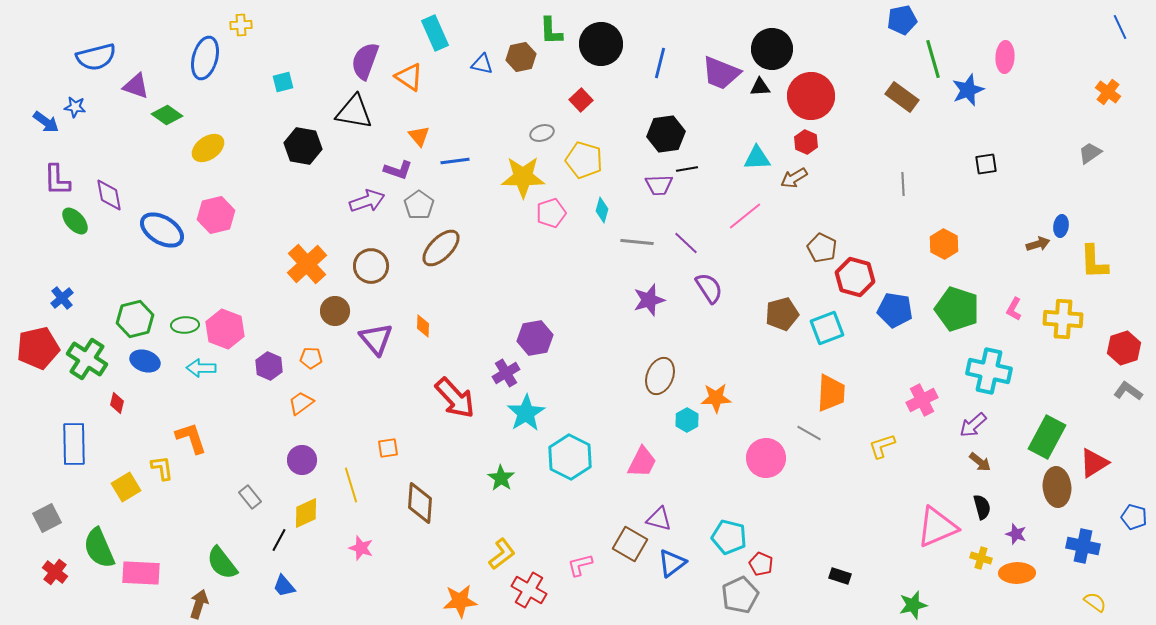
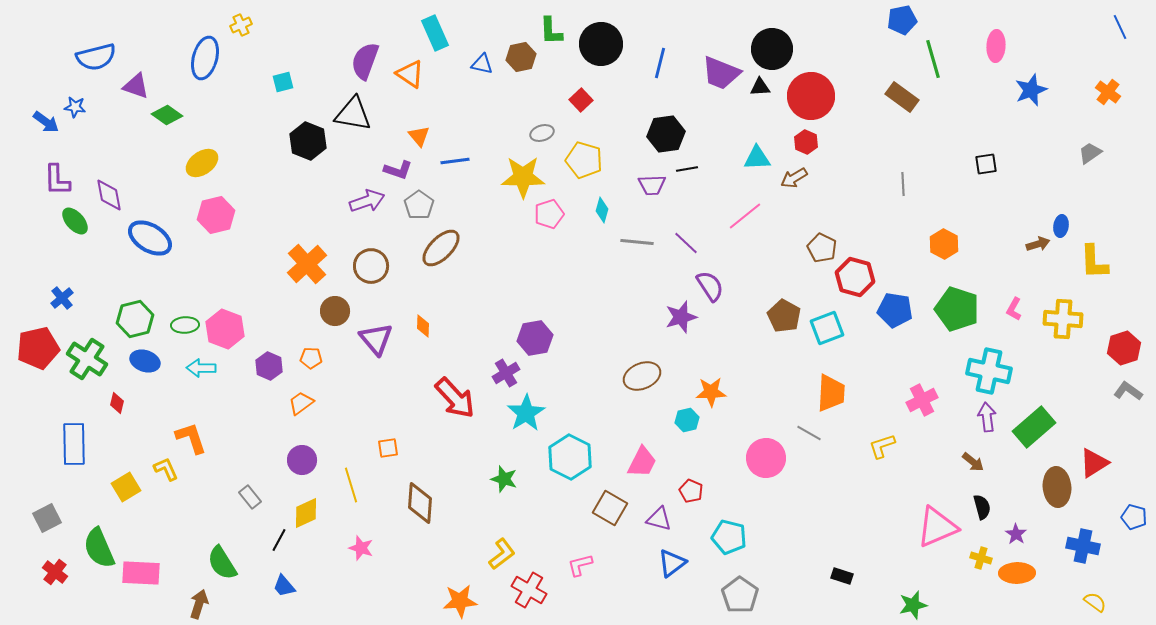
yellow cross at (241, 25): rotated 20 degrees counterclockwise
pink ellipse at (1005, 57): moved 9 px left, 11 px up
orange triangle at (409, 77): moved 1 px right, 3 px up
blue star at (968, 90): moved 63 px right
black triangle at (354, 112): moved 1 px left, 2 px down
black hexagon at (303, 146): moved 5 px right, 5 px up; rotated 12 degrees clockwise
yellow ellipse at (208, 148): moved 6 px left, 15 px down
purple trapezoid at (659, 185): moved 7 px left
pink pentagon at (551, 213): moved 2 px left, 1 px down
blue ellipse at (162, 230): moved 12 px left, 8 px down
purple semicircle at (709, 288): moved 1 px right, 2 px up
purple star at (649, 300): moved 32 px right, 17 px down
brown pentagon at (782, 314): moved 2 px right, 2 px down; rotated 28 degrees counterclockwise
brown ellipse at (660, 376): moved 18 px left; rotated 45 degrees clockwise
orange star at (716, 398): moved 5 px left, 6 px up
cyan hexagon at (687, 420): rotated 15 degrees clockwise
purple arrow at (973, 425): moved 14 px right, 8 px up; rotated 124 degrees clockwise
green rectangle at (1047, 437): moved 13 px left, 10 px up; rotated 21 degrees clockwise
brown arrow at (980, 462): moved 7 px left
yellow L-shape at (162, 468): moved 4 px right, 1 px down; rotated 16 degrees counterclockwise
green star at (501, 478): moved 3 px right, 1 px down; rotated 16 degrees counterclockwise
purple star at (1016, 534): rotated 15 degrees clockwise
brown square at (630, 544): moved 20 px left, 36 px up
green semicircle at (222, 563): rotated 6 degrees clockwise
red pentagon at (761, 564): moved 70 px left, 73 px up
black rectangle at (840, 576): moved 2 px right
gray pentagon at (740, 595): rotated 12 degrees counterclockwise
